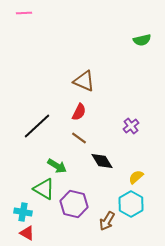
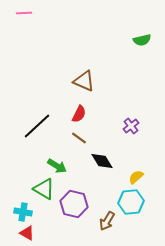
red semicircle: moved 2 px down
cyan hexagon: moved 2 px up; rotated 25 degrees clockwise
